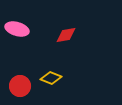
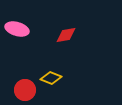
red circle: moved 5 px right, 4 px down
